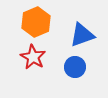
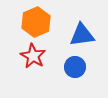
blue triangle: rotated 12 degrees clockwise
red star: moved 1 px up
